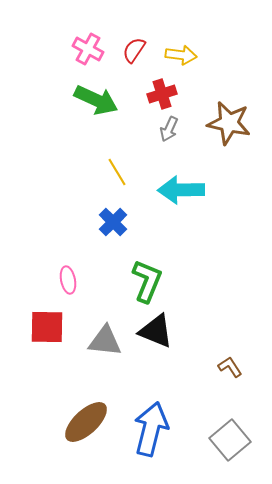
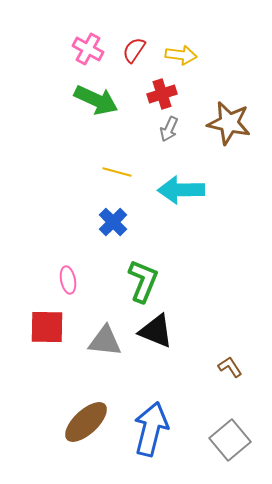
yellow line: rotated 44 degrees counterclockwise
green L-shape: moved 4 px left
